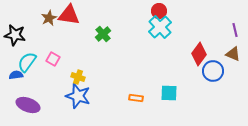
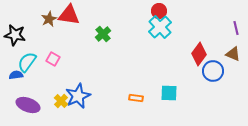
brown star: moved 1 px down
purple line: moved 1 px right, 2 px up
yellow cross: moved 17 px left, 24 px down; rotated 24 degrees clockwise
blue star: rotated 30 degrees clockwise
